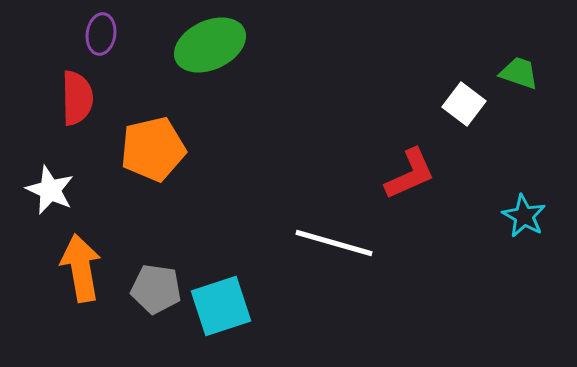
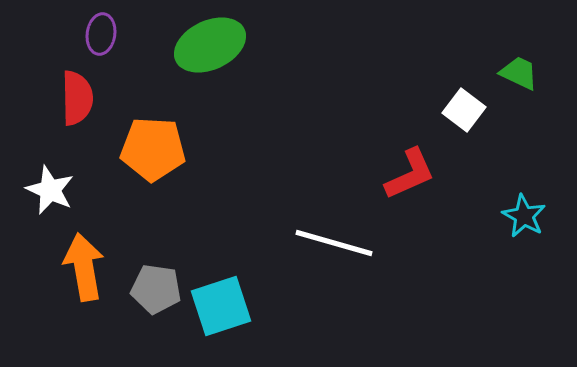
green trapezoid: rotated 6 degrees clockwise
white square: moved 6 px down
orange pentagon: rotated 16 degrees clockwise
orange arrow: moved 3 px right, 1 px up
